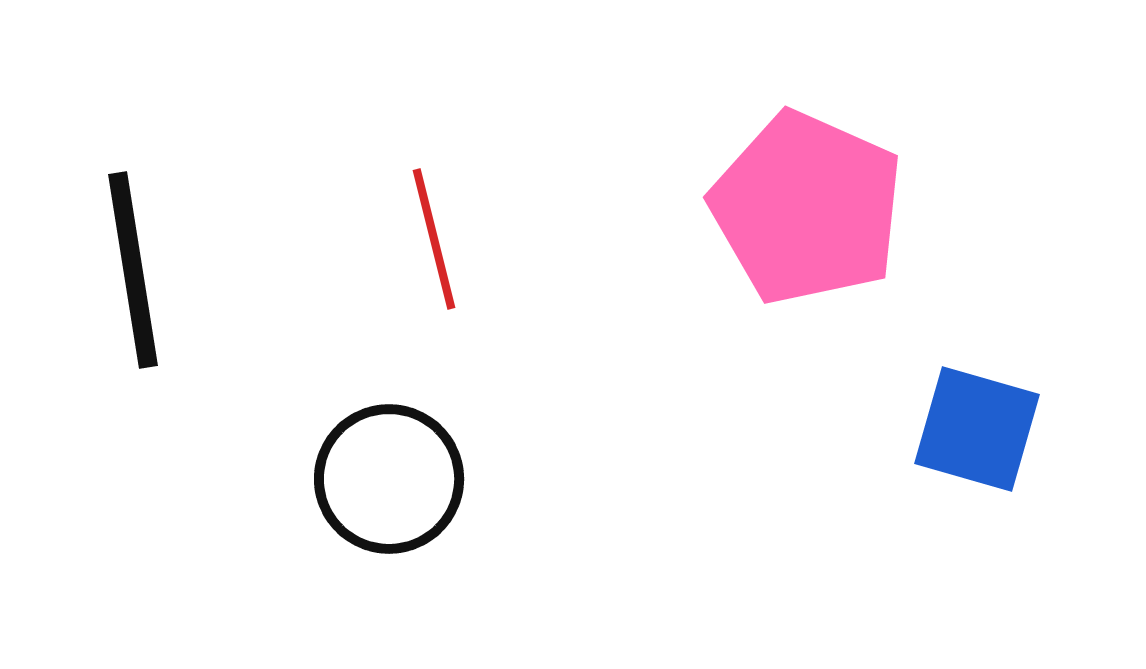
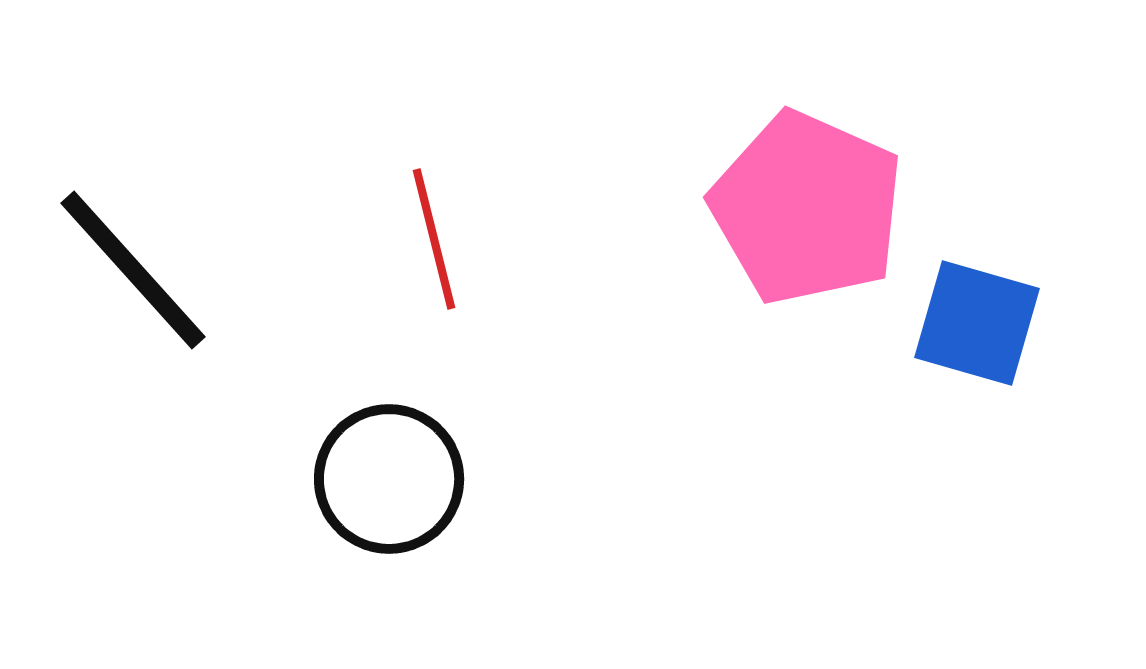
black line: rotated 33 degrees counterclockwise
blue square: moved 106 px up
